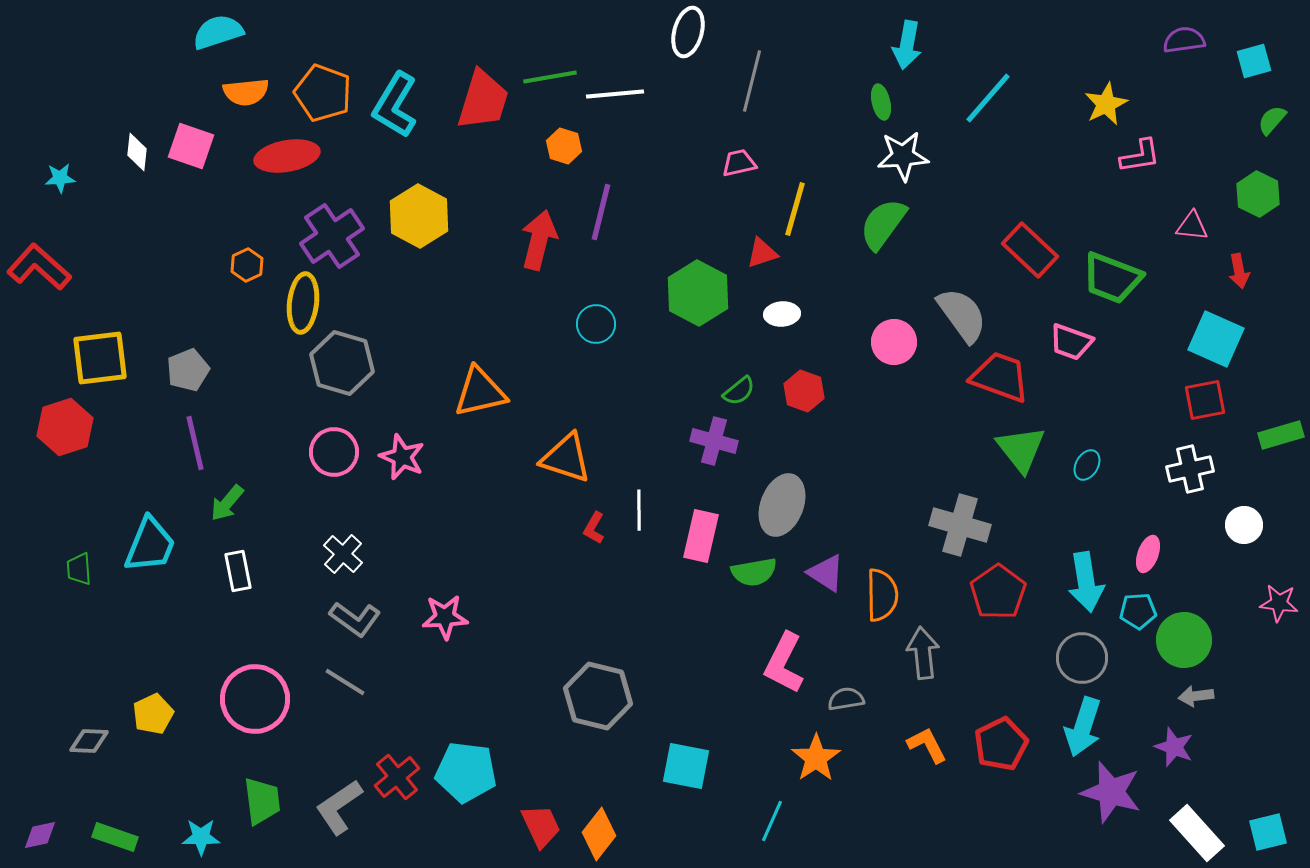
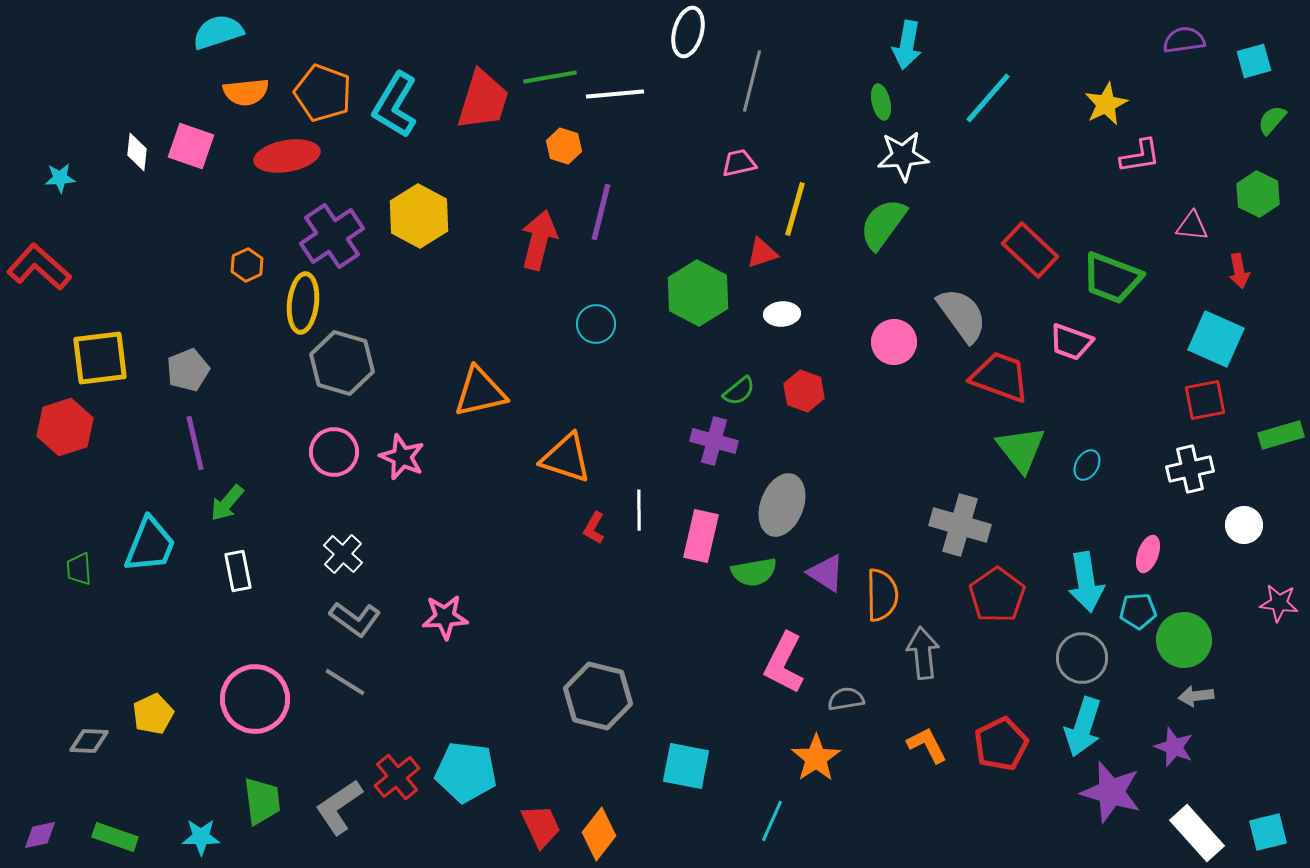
red pentagon at (998, 592): moved 1 px left, 3 px down
